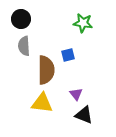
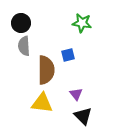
black circle: moved 4 px down
green star: moved 1 px left
black triangle: moved 1 px left, 1 px down; rotated 24 degrees clockwise
